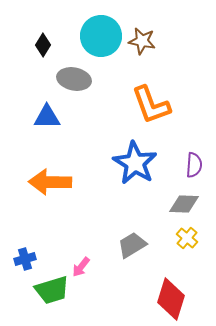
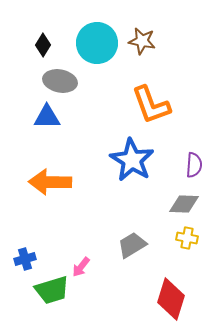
cyan circle: moved 4 px left, 7 px down
gray ellipse: moved 14 px left, 2 px down
blue star: moved 3 px left, 3 px up
yellow cross: rotated 30 degrees counterclockwise
